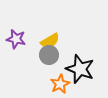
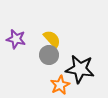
yellow semicircle: moved 2 px right, 2 px up; rotated 102 degrees counterclockwise
black star: rotated 12 degrees counterclockwise
orange star: moved 1 px down
